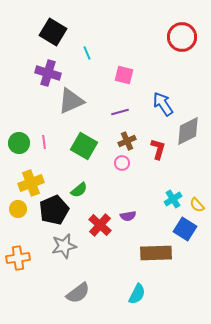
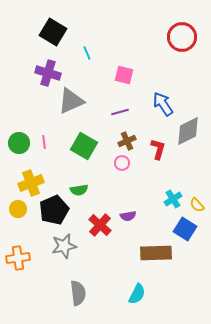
green semicircle: rotated 30 degrees clockwise
gray semicircle: rotated 60 degrees counterclockwise
